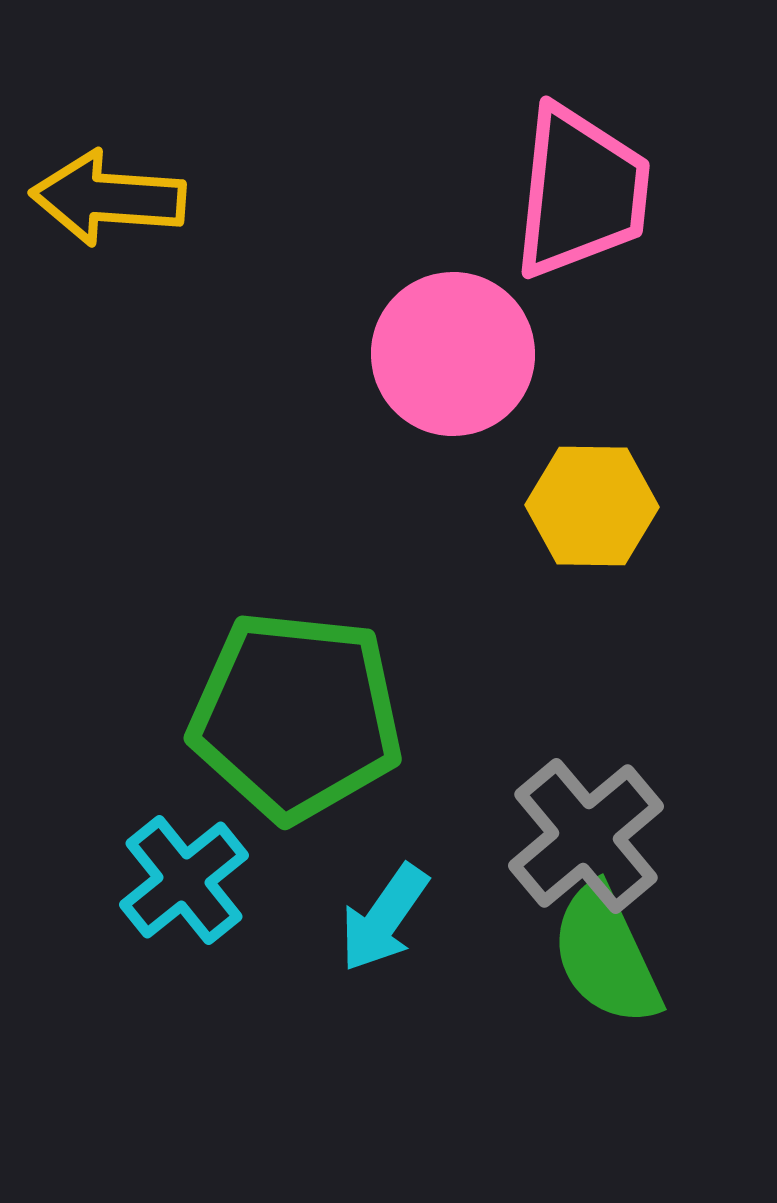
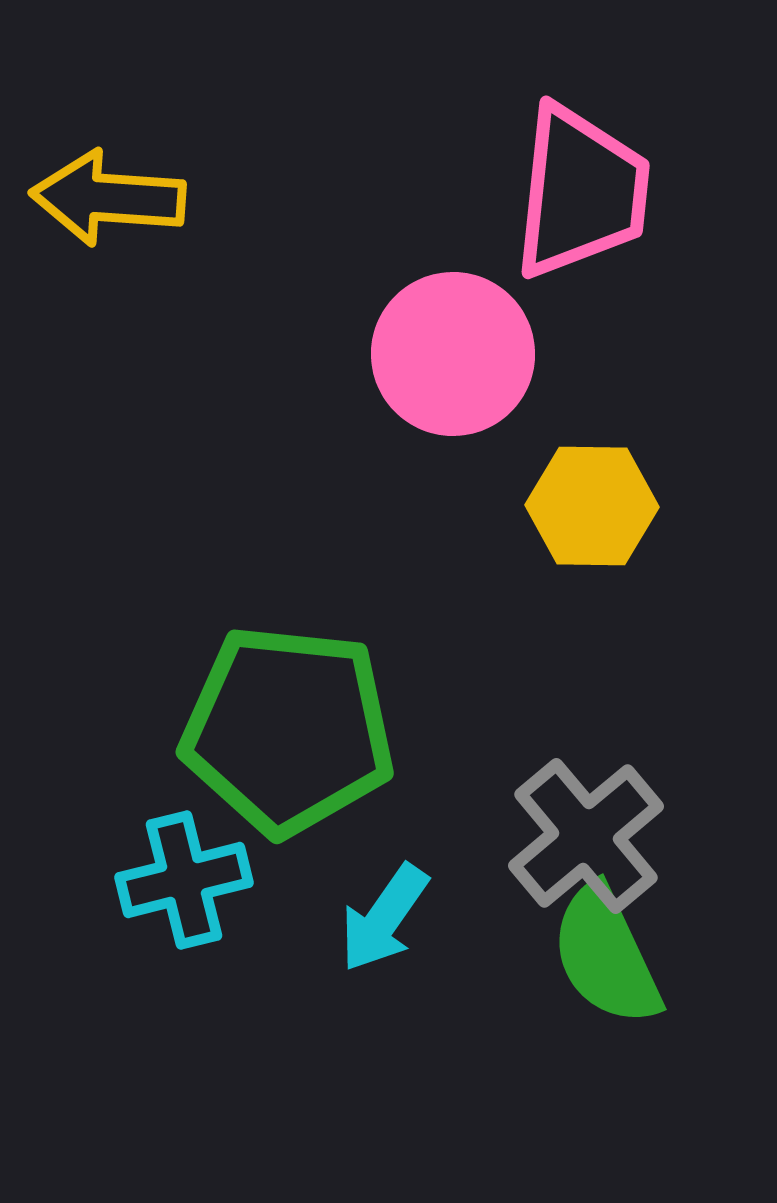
green pentagon: moved 8 px left, 14 px down
cyan cross: rotated 25 degrees clockwise
